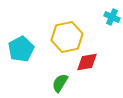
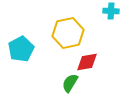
cyan cross: moved 1 px left, 6 px up; rotated 21 degrees counterclockwise
yellow hexagon: moved 1 px right, 4 px up
green semicircle: moved 10 px right
